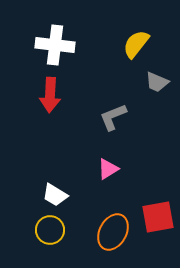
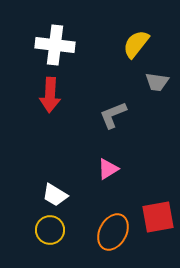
gray trapezoid: rotated 15 degrees counterclockwise
gray L-shape: moved 2 px up
